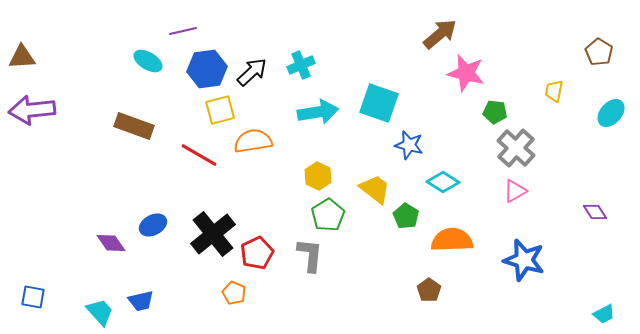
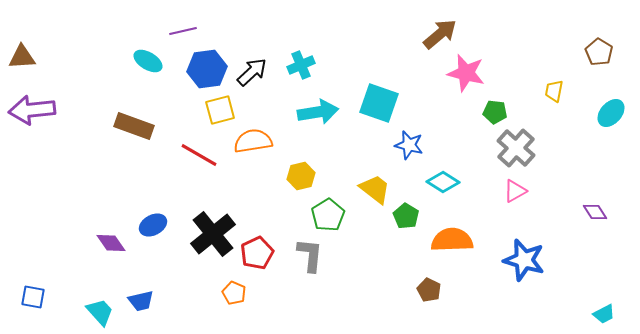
yellow hexagon at (318, 176): moved 17 px left; rotated 20 degrees clockwise
brown pentagon at (429, 290): rotated 10 degrees counterclockwise
